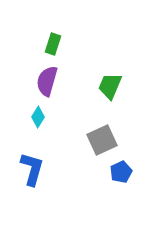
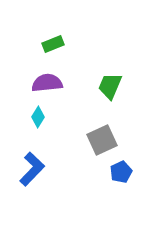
green rectangle: rotated 50 degrees clockwise
purple semicircle: moved 2 px down; rotated 68 degrees clockwise
blue L-shape: rotated 28 degrees clockwise
